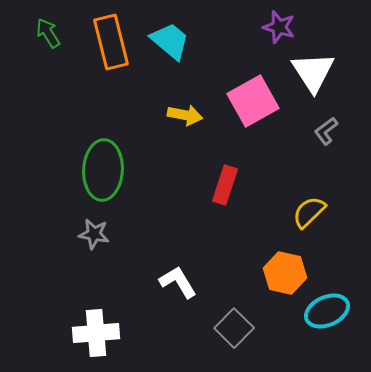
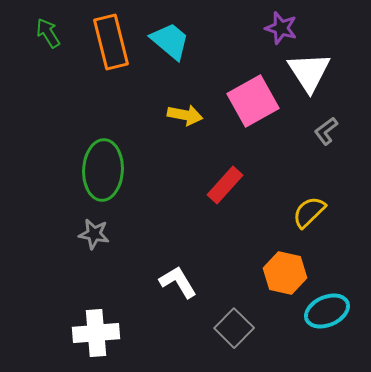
purple star: moved 2 px right, 1 px down
white triangle: moved 4 px left
red rectangle: rotated 24 degrees clockwise
